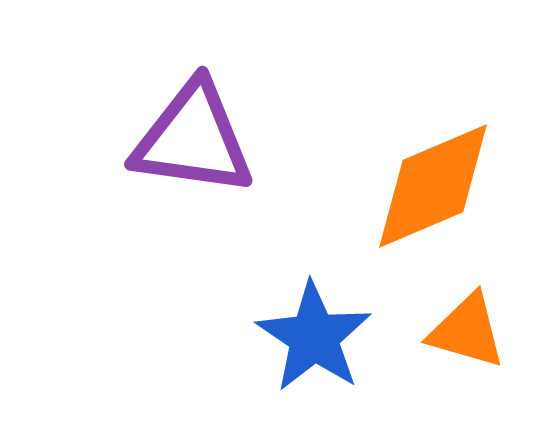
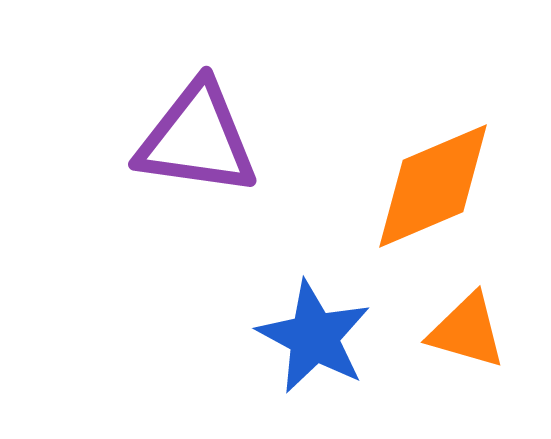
purple triangle: moved 4 px right
blue star: rotated 6 degrees counterclockwise
